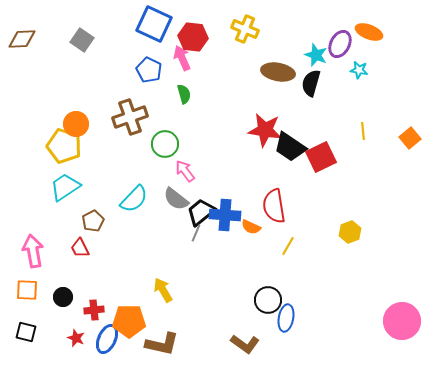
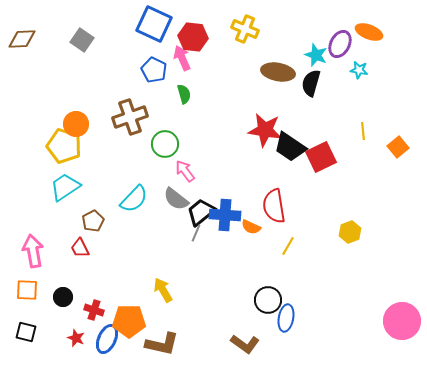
blue pentagon at (149, 70): moved 5 px right
orange square at (410, 138): moved 12 px left, 9 px down
red cross at (94, 310): rotated 24 degrees clockwise
